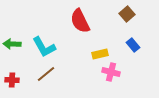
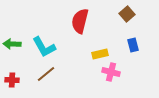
red semicircle: rotated 40 degrees clockwise
blue rectangle: rotated 24 degrees clockwise
